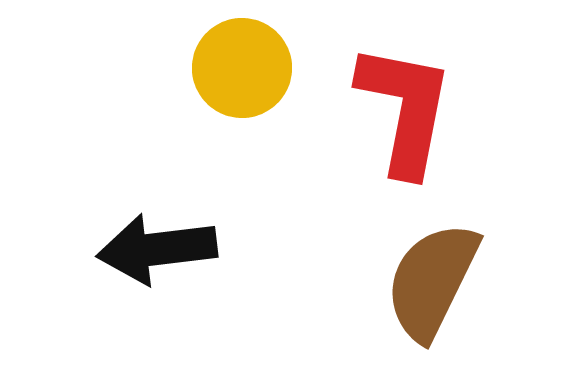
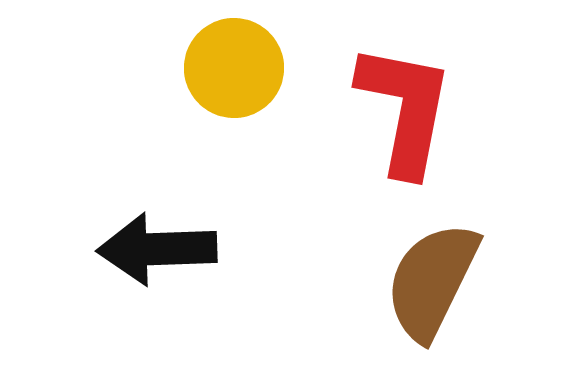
yellow circle: moved 8 px left
black arrow: rotated 5 degrees clockwise
